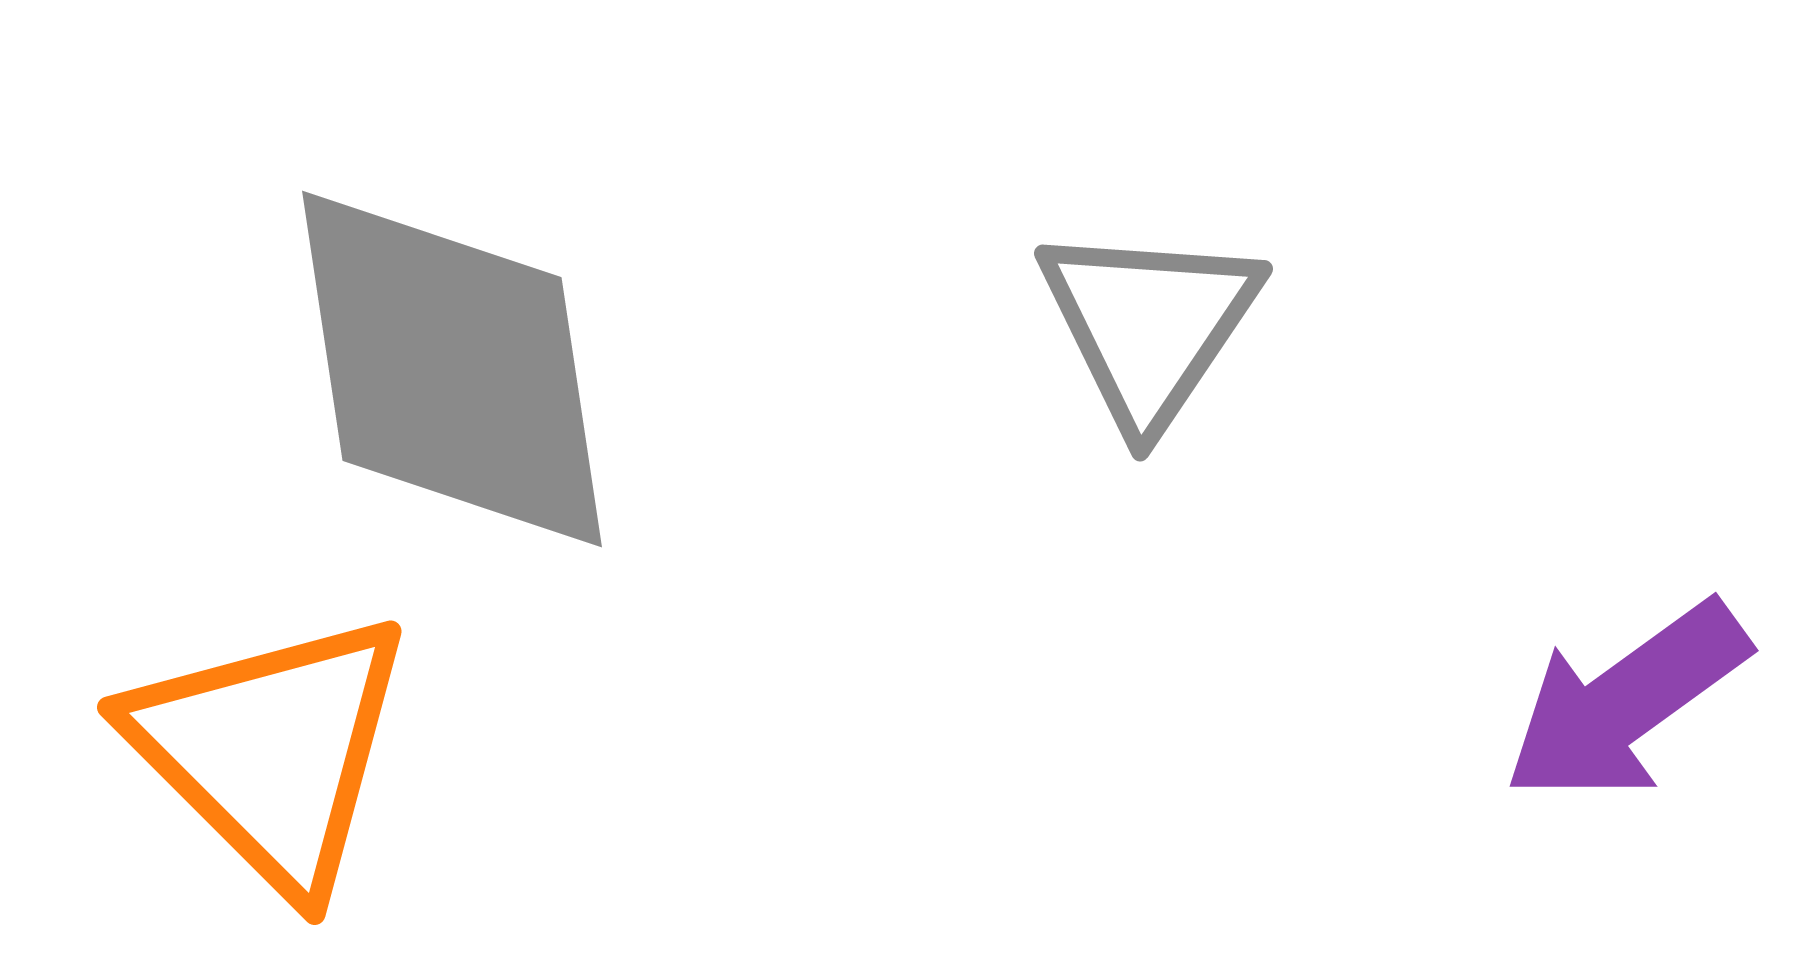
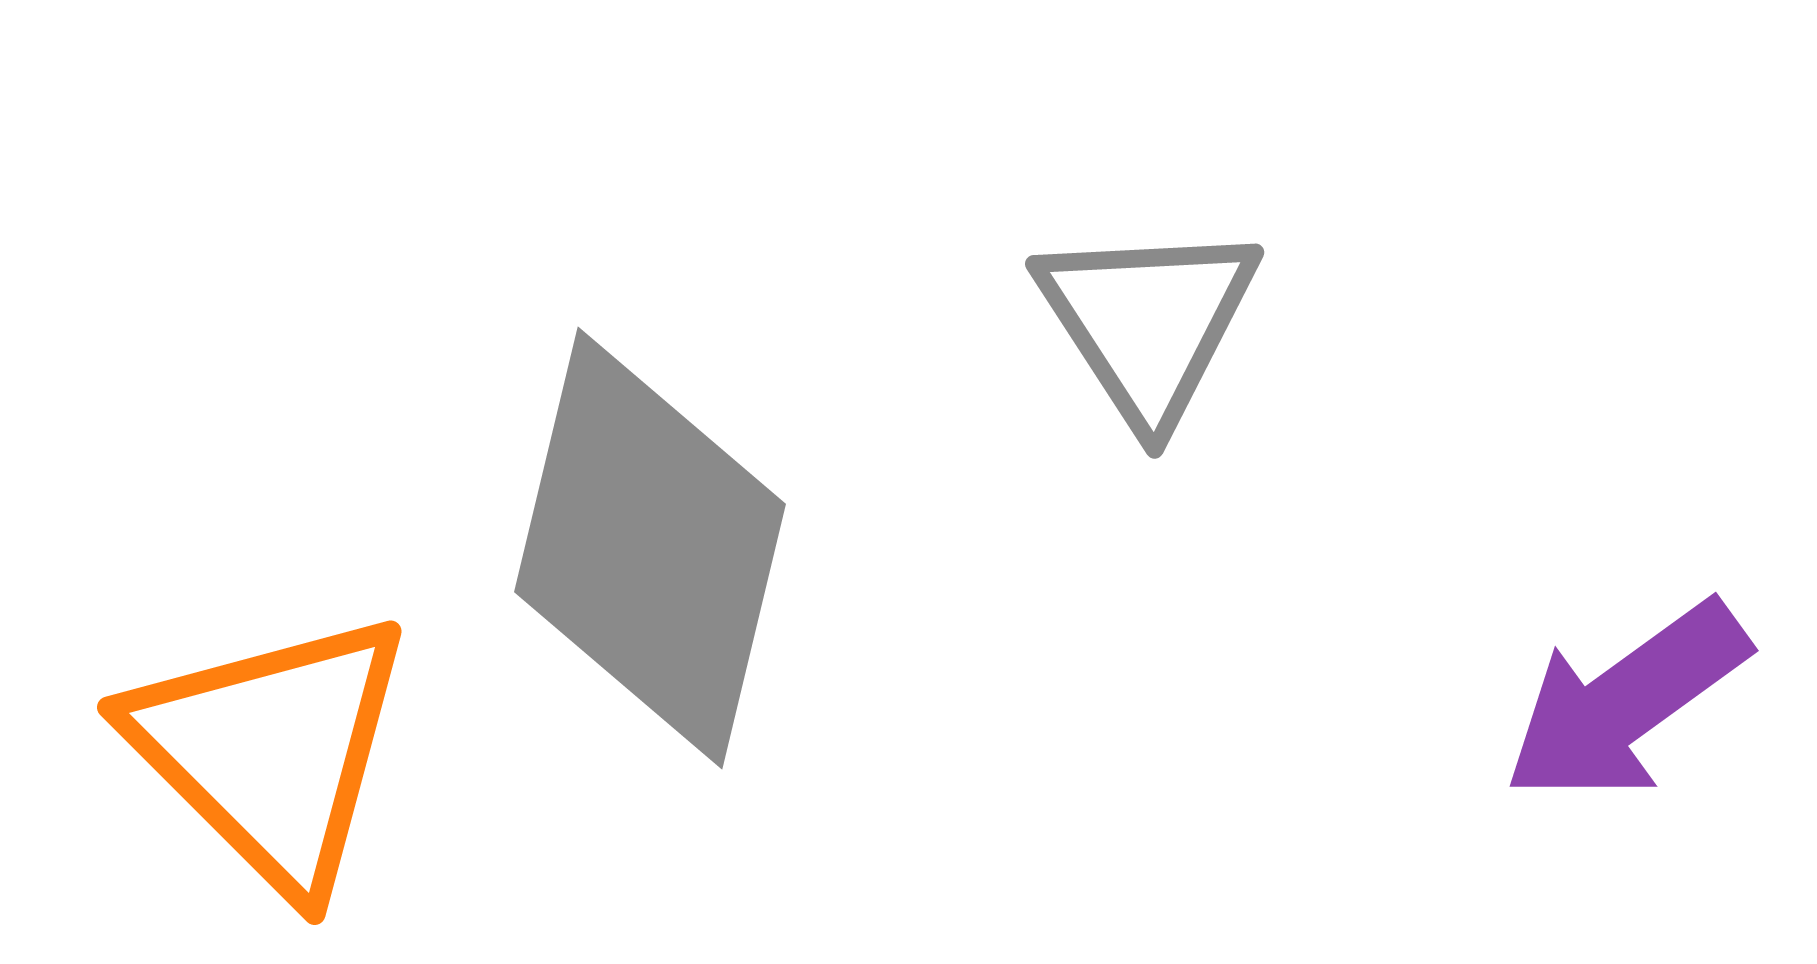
gray triangle: moved 1 px left, 3 px up; rotated 7 degrees counterclockwise
gray diamond: moved 198 px right, 179 px down; rotated 22 degrees clockwise
